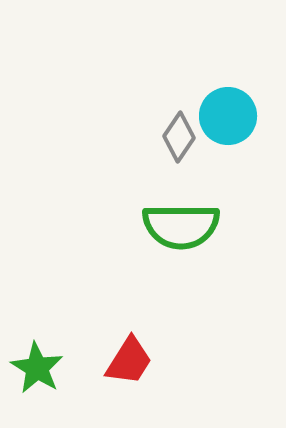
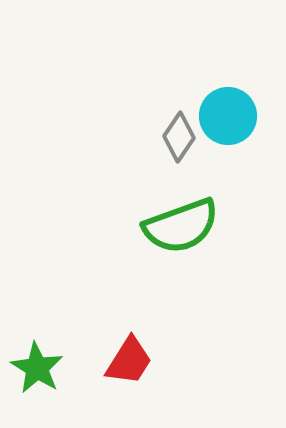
green semicircle: rotated 20 degrees counterclockwise
